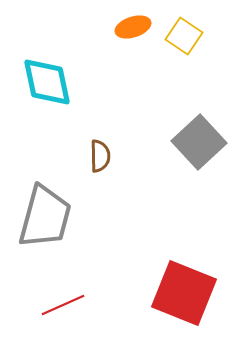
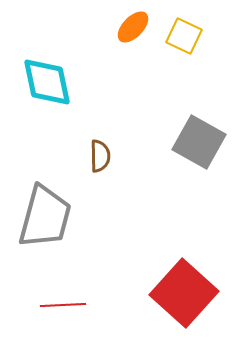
orange ellipse: rotated 28 degrees counterclockwise
yellow square: rotated 9 degrees counterclockwise
gray square: rotated 18 degrees counterclockwise
red square: rotated 20 degrees clockwise
red line: rotated 21 degrees clockwise
